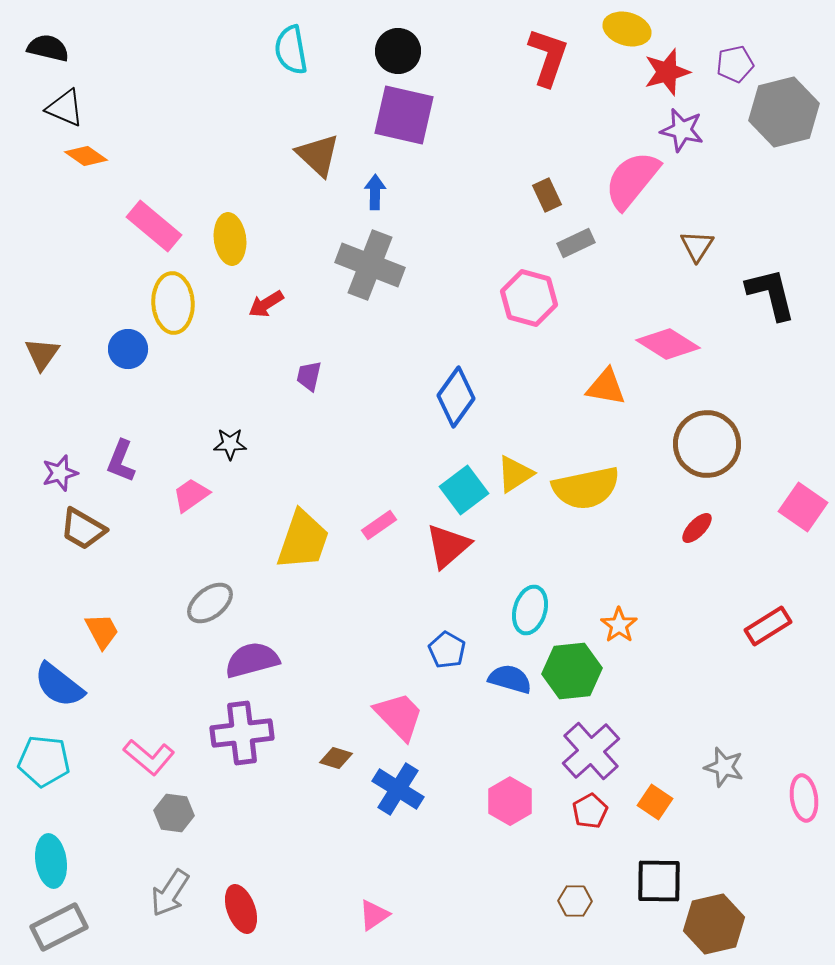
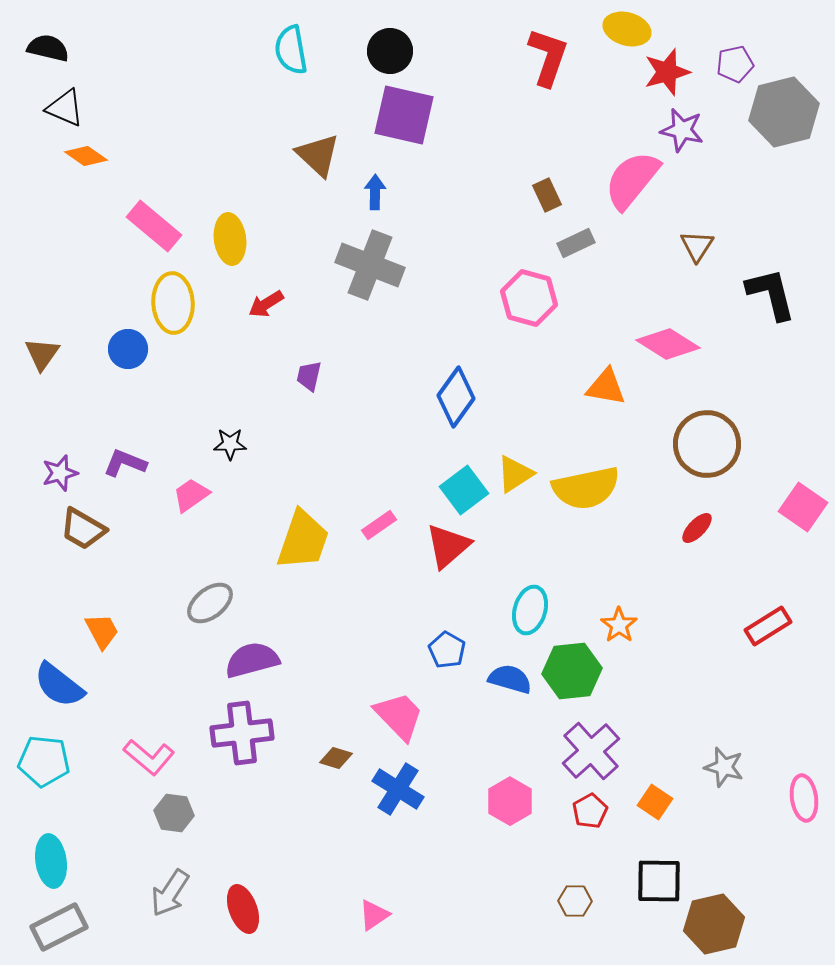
black circle at (398, 51): moved 8 px left
purple L-shape at (121, 461): moved 4 px right, 2 px down; rotated 90 degrees clockwise
red ellipse at (241, 909): moved 2 px right
